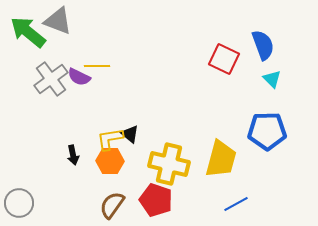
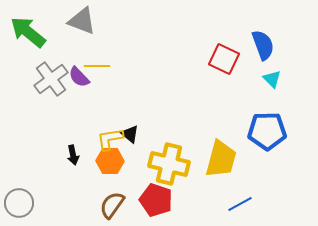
gray triangle: moved 24 px right
purple semicircle: rotated 20 degrees clockwise
blue line: moved 4 px right
